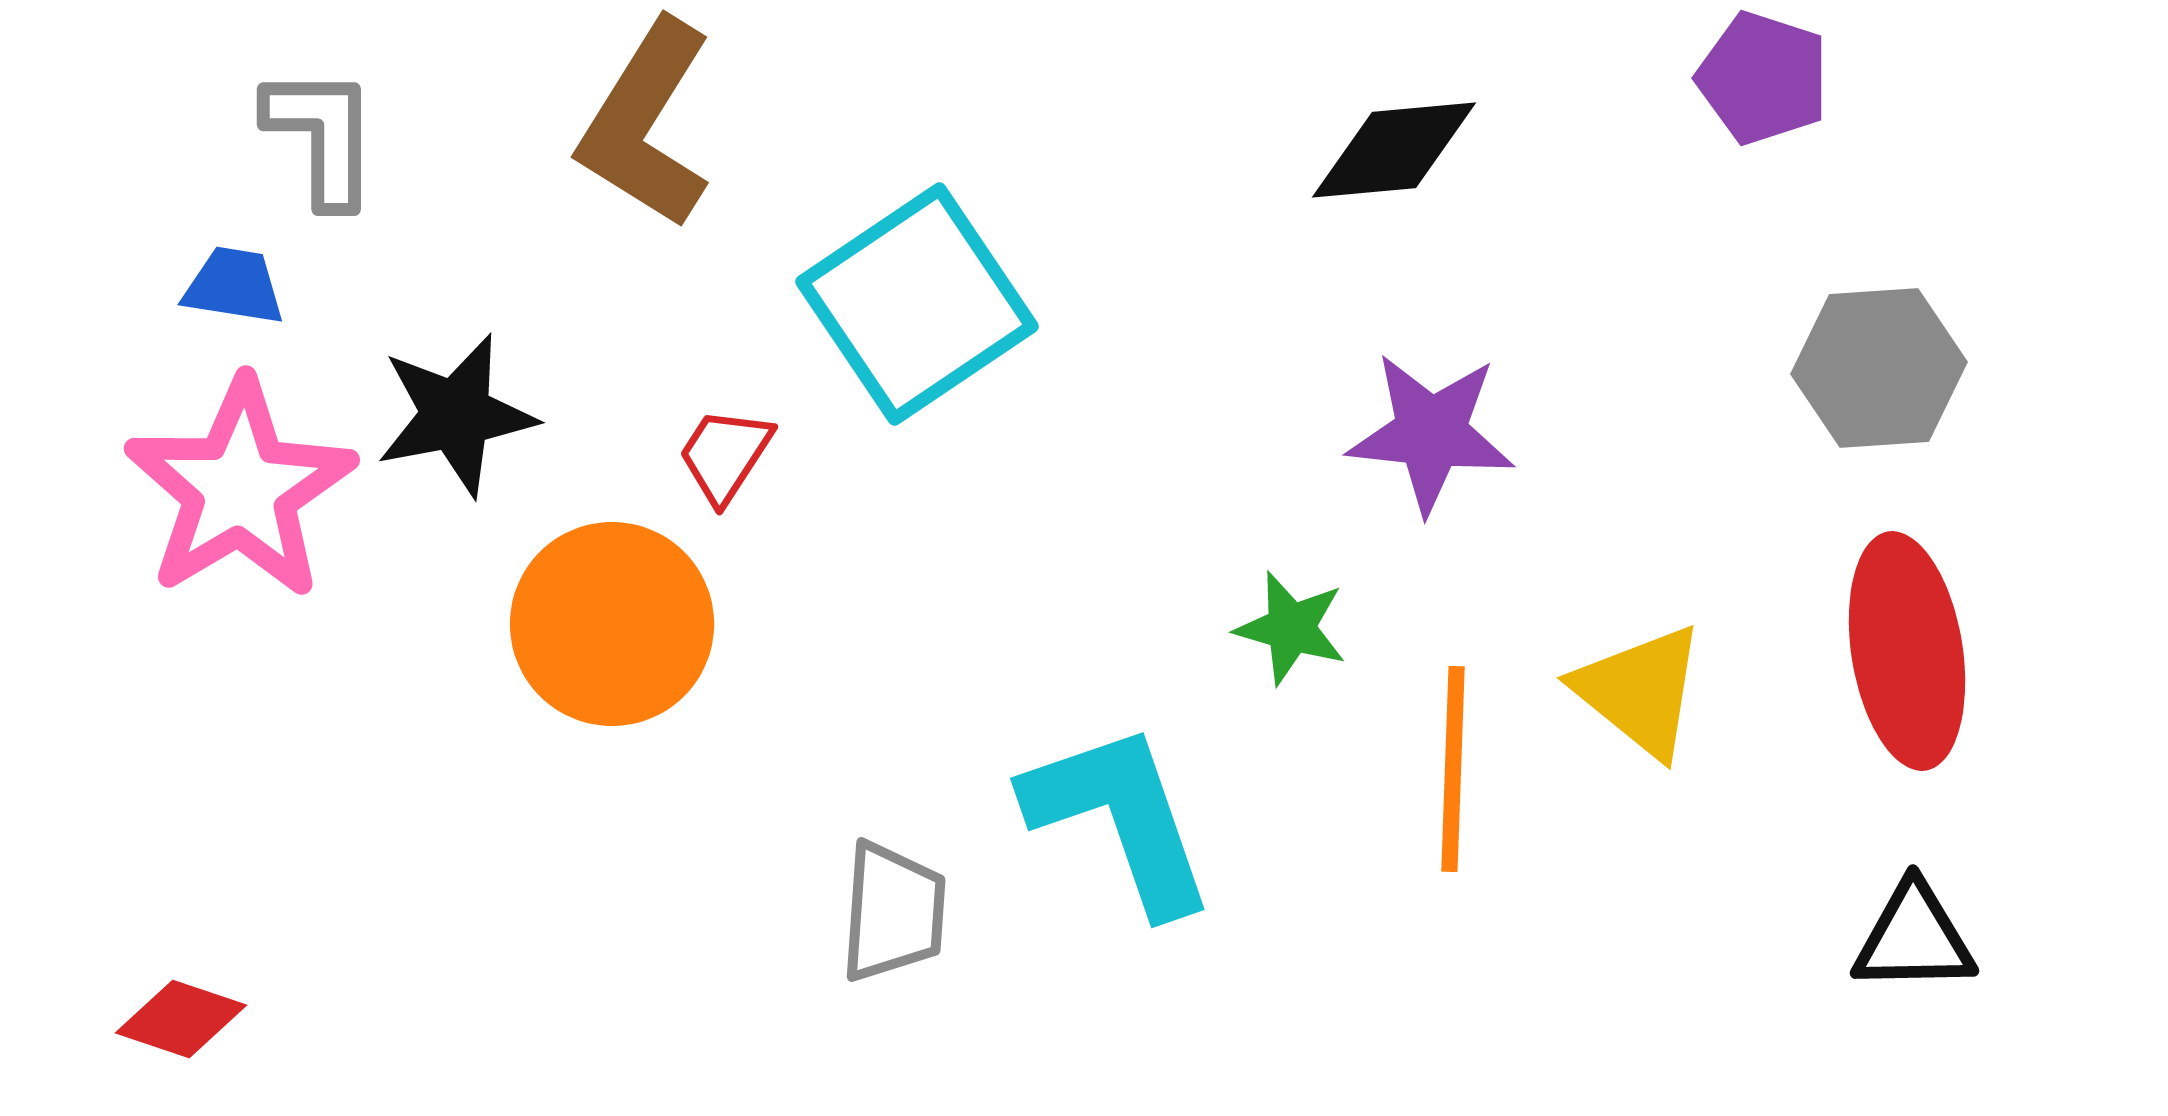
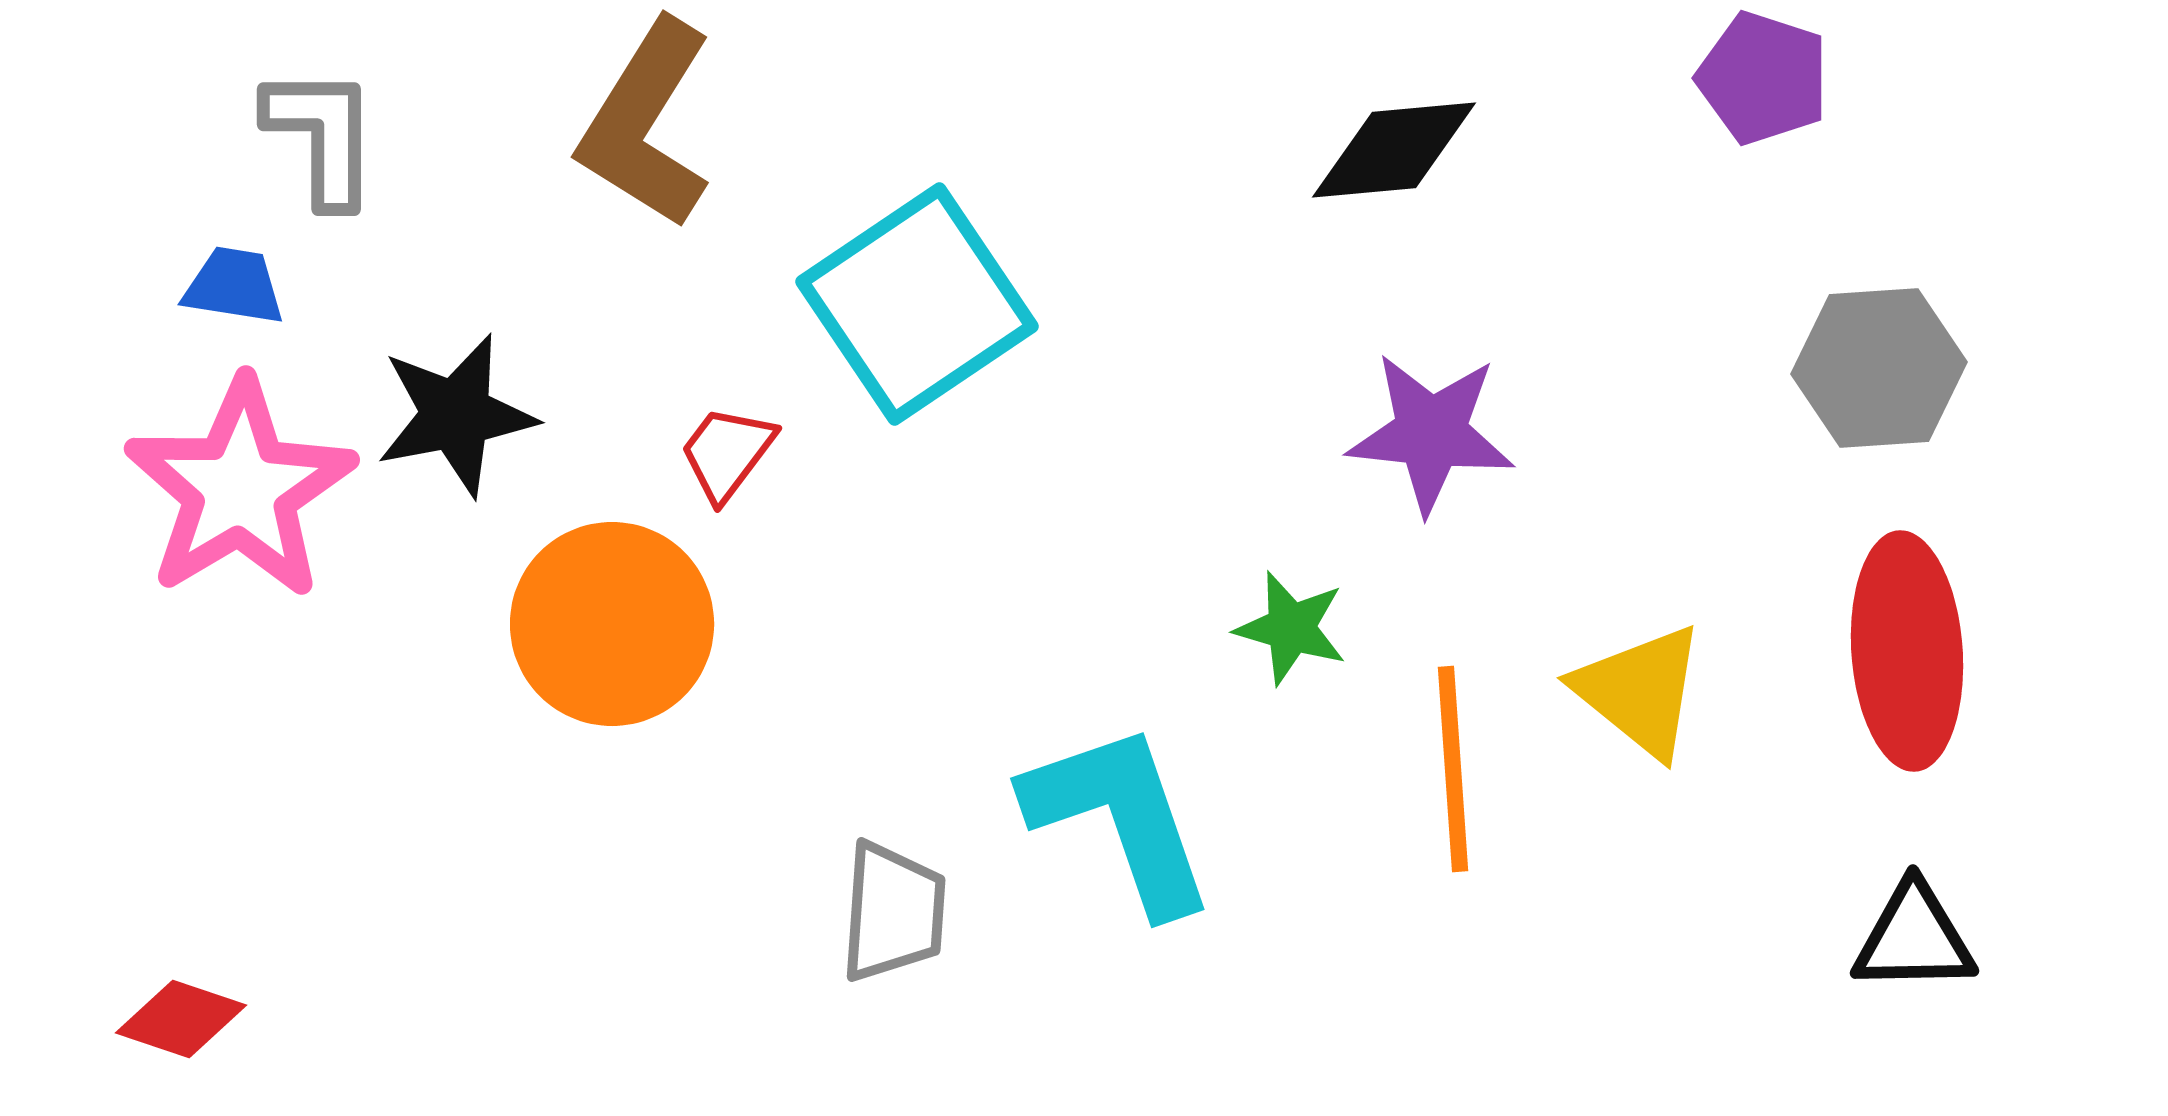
red trapezoid: moved 2 px right, 2 px up; rotated 4 degrees clockwise
red ellipse: rotated 5 degrees clockwise
orange line: rotated 6 degrees counterclockwise
